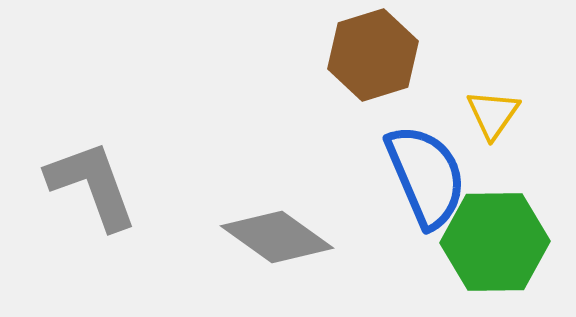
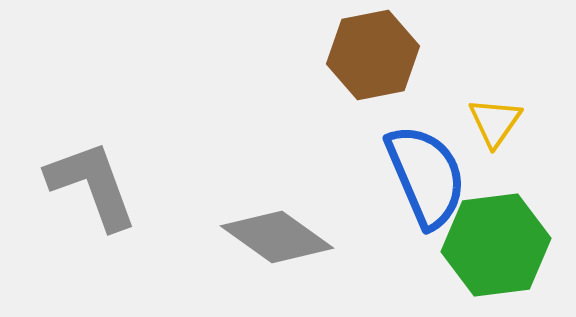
brown hexagon: rotated 6 degrees clockwise
yellow triangle: moved 2 px right, 8 px down
green hexagon: moved 1 px right, 3 px down; rotated 6 degrees counterclockwise
